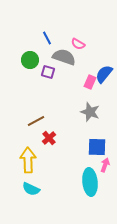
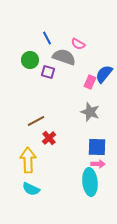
pink arrow: moved 7 px left, 1 px up; rotated 72 degrees clockwise
